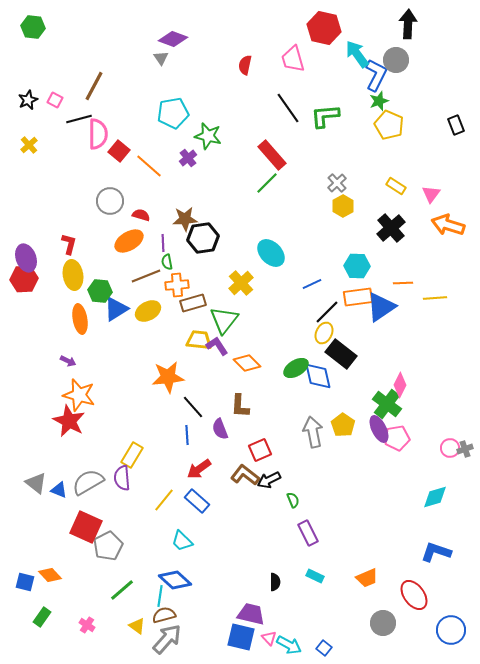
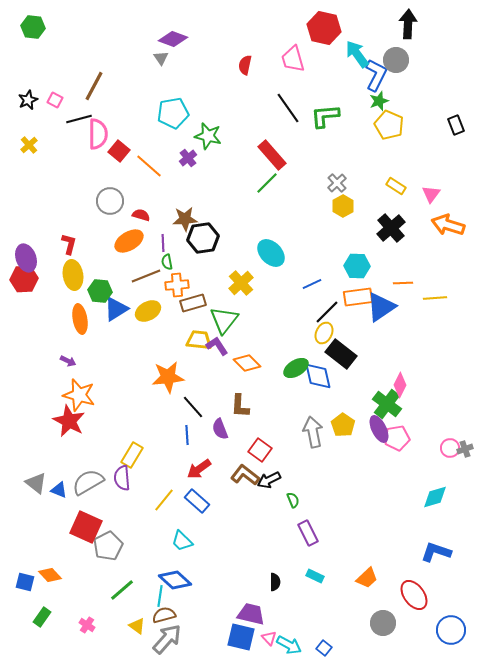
red square at (260, 450): rotated 30 degrees counterclockwise
orange trapezoid at (367, 578): rotated 20 degrees counterclockwise
